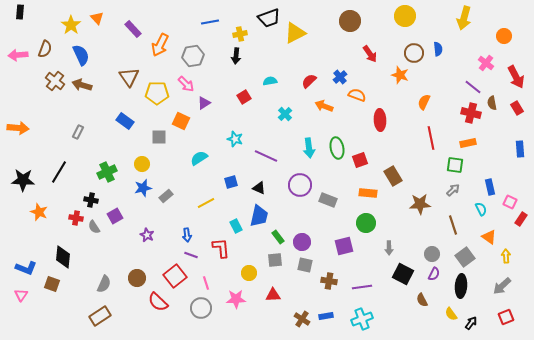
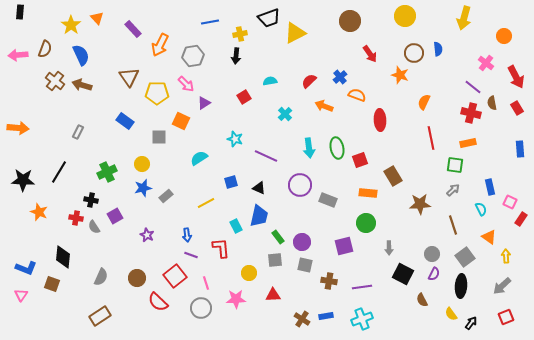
gray semicircle at (104, 284): moved 3 px left, 7 px up
